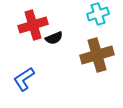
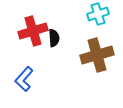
red cross: moved 6 px down
black semicircle: rotated 72 degrees counterclockwise
blue L-shape: rotated 15 degrees counterclockwise
